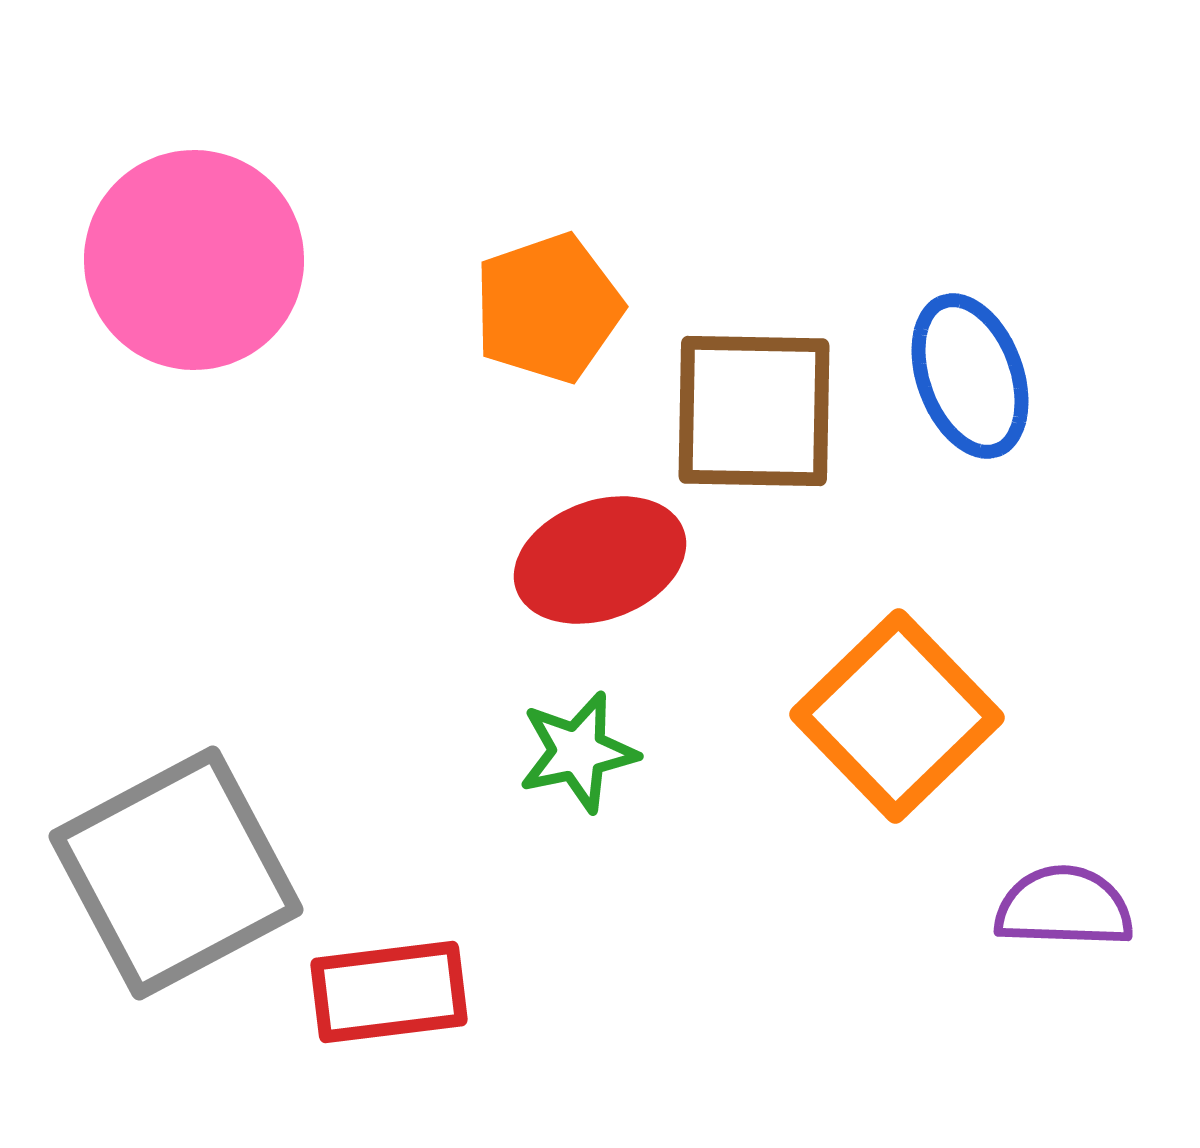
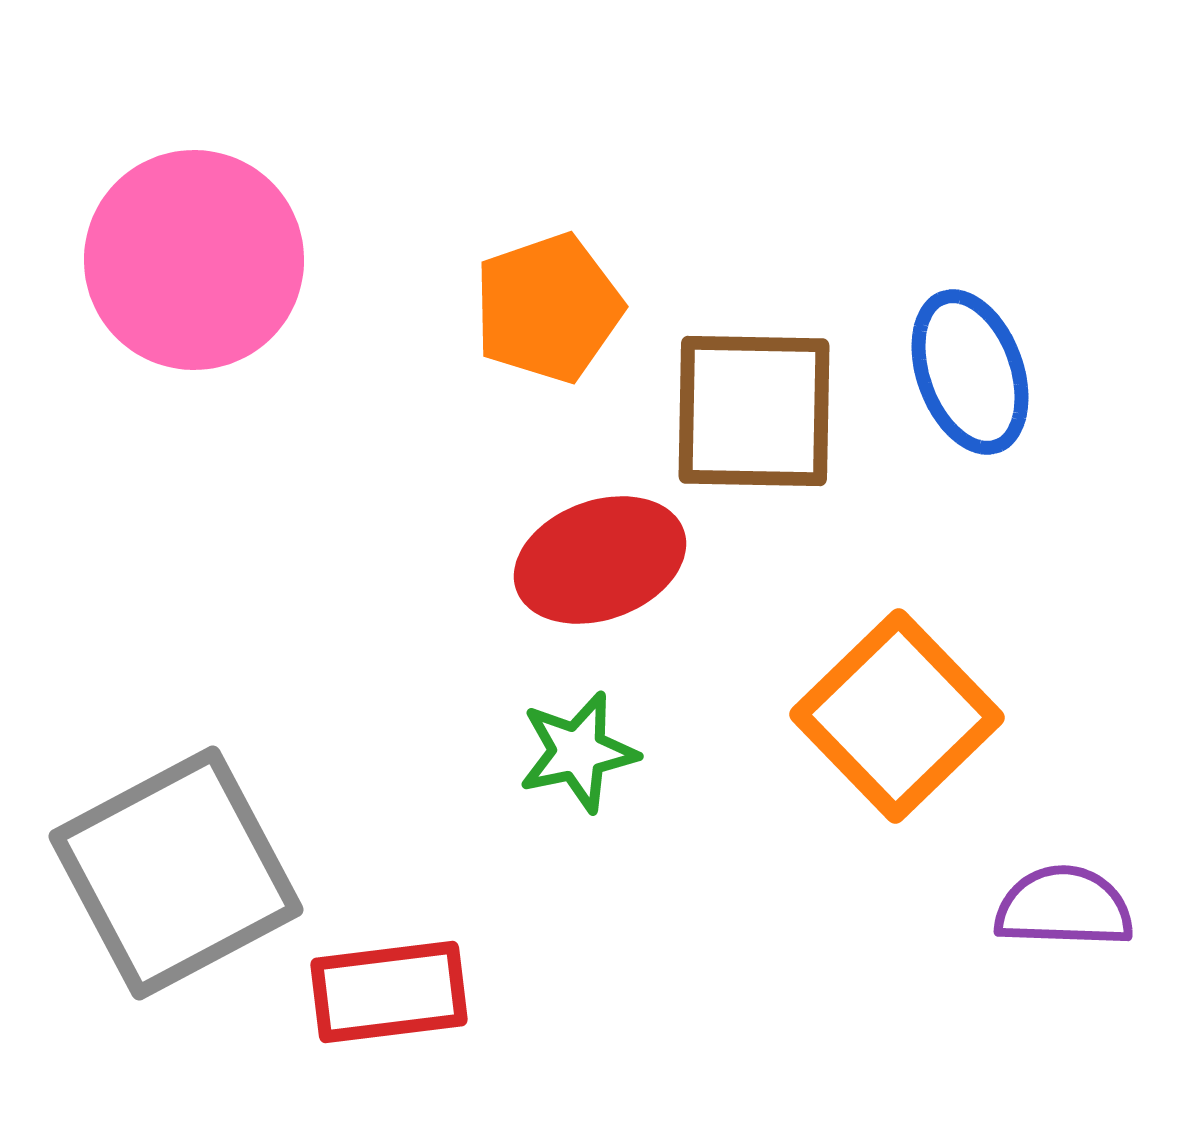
blue ellipse: moved 4 px up
